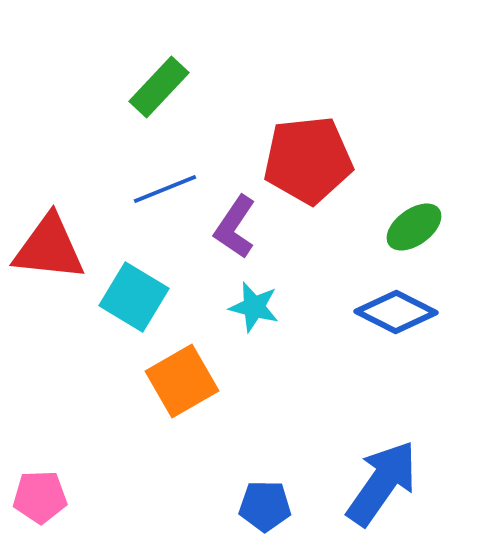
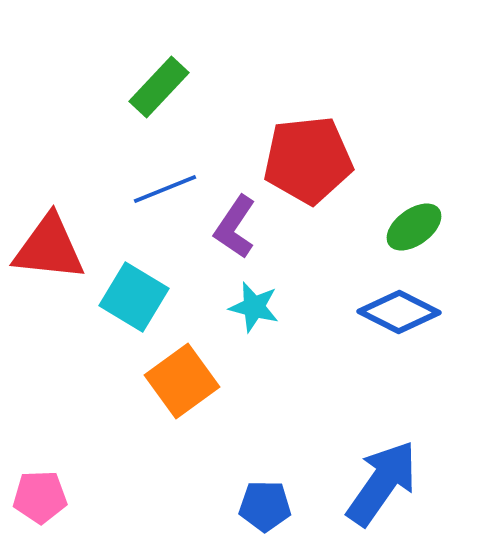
blue diamond: moved 3 px right
orange square: rotated 6 degrees counterclockwise
